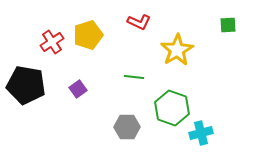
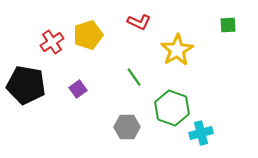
green line: rotated 48 degrees clockwise
